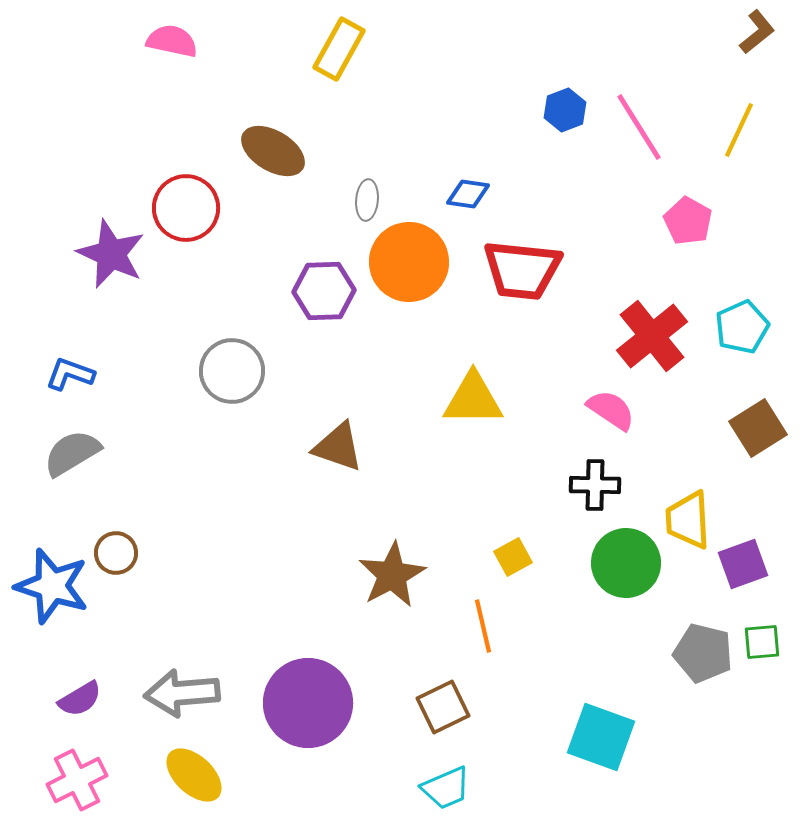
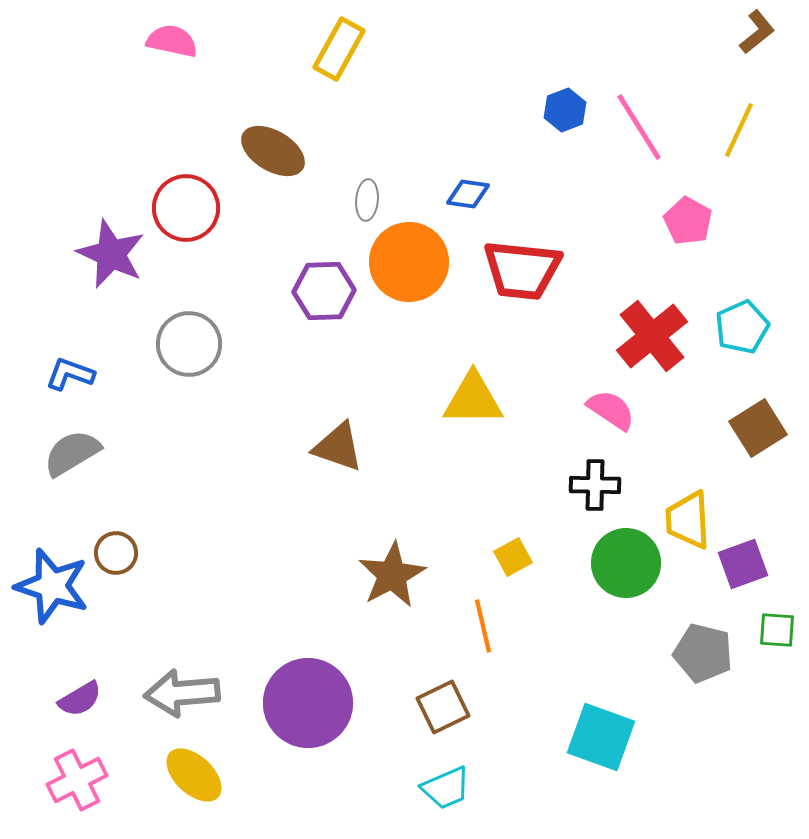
gray circle at (232, 371): moved 43 px left, 27 px up
green square at (762, 642): moved 15 px right, 12 px up; rotated 9 degrees clockwise
